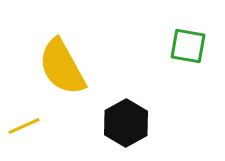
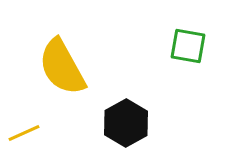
yellow line: moved 7 px down
